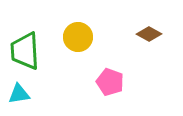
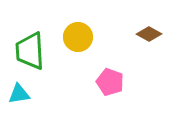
green trapezoid: moved 5 px right
